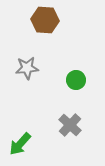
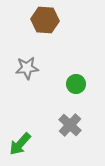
green circle: moved 4 px down
